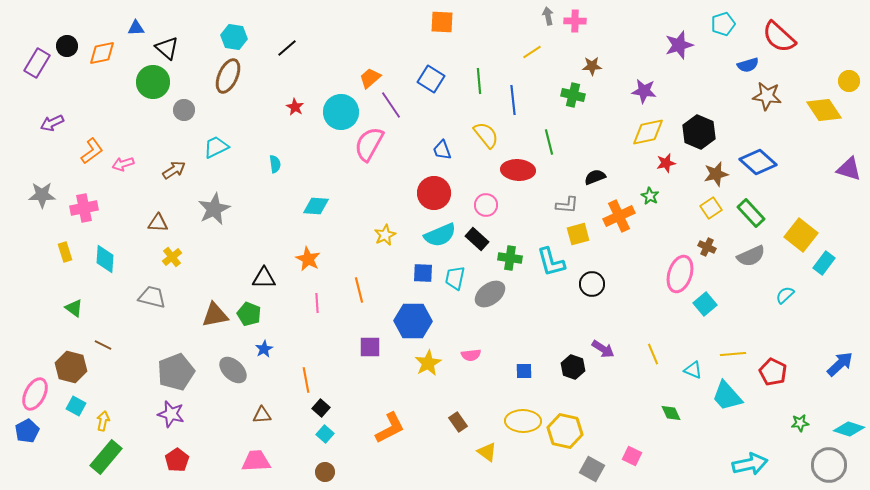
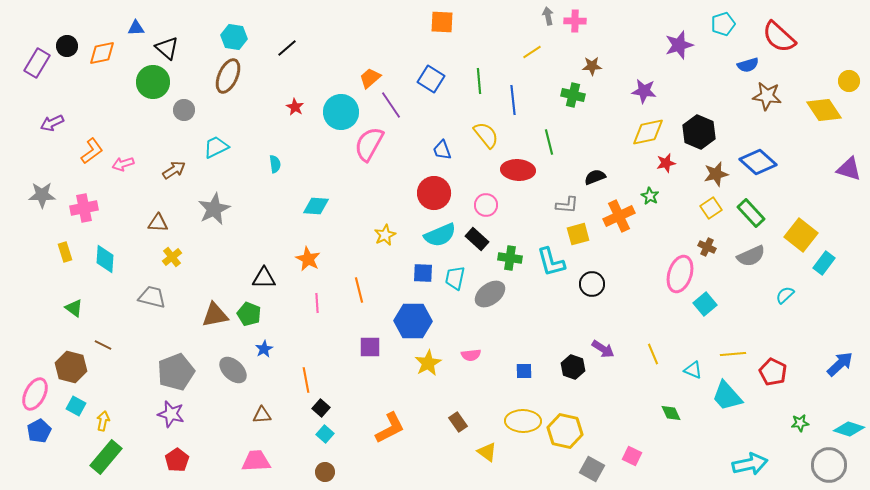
blue pentagon at (27, 431): moved 12 px right
